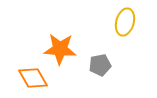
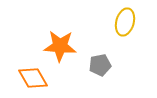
orange star: moved 3 px up
